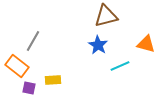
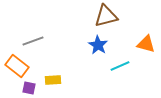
gray line: rotated 40 degrees clockwise
